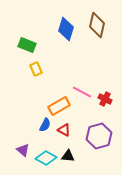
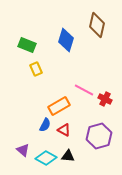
blue diamond: moved 11 px down
pink line: moved 2 px right, 2 px up
